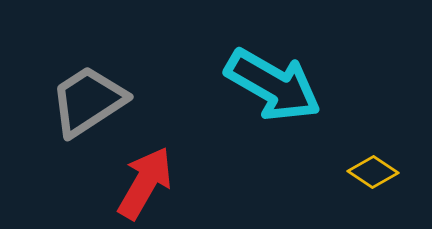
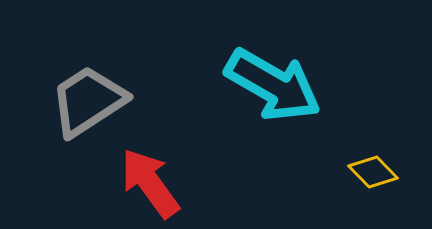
yellow diamond: rotated 12 degrees clockwise
red arrow: moved 5 px right; rotated 66 degrees counterclockwise
